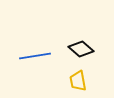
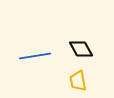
black diamond: rotated 20 degrees clockwise
